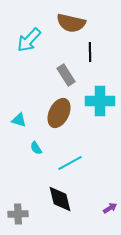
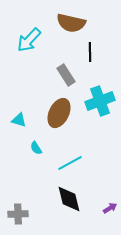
cyan cross: rotated 20 degrees counterclockwise
black diamond: moved 9 px right
